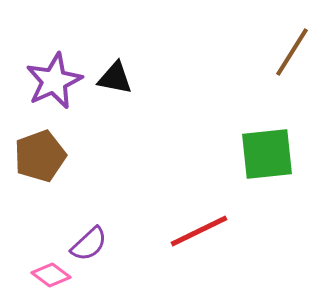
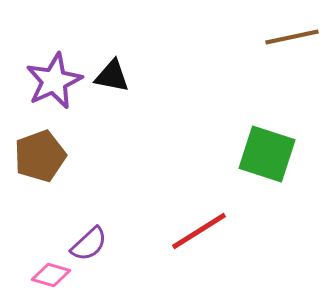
brown line: moved 15 px up; rotated 46 degrees clockwise
black triangle: moved 3 px left, 2 px up
green square: rotated 24 degrees clockwise
red line: rotated 6 degrees counterclockwise
pink diamond: rotated 21 degrees counterclockwise
